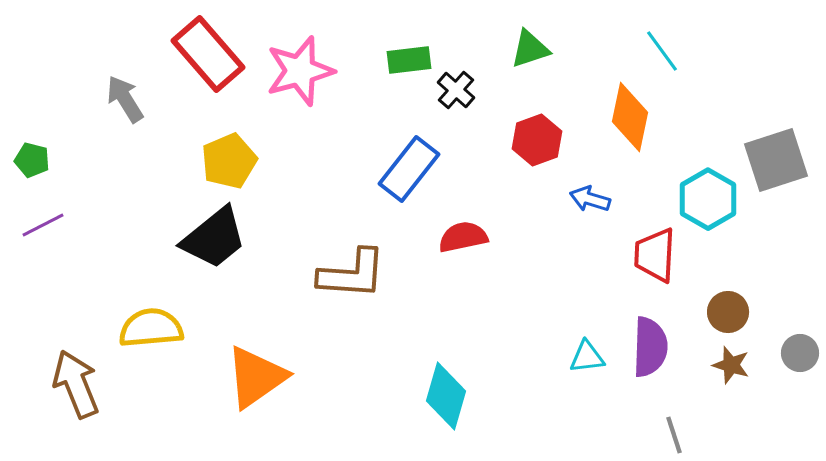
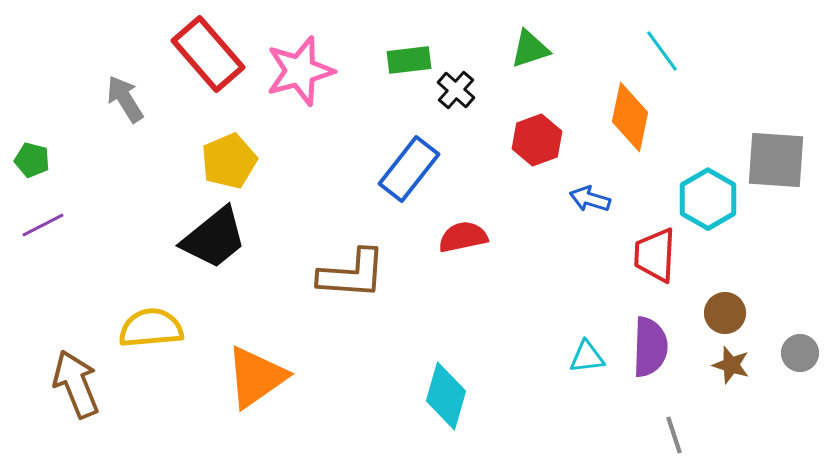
gray square: rotated 22 degrees clockwise
brown circle: moved 3 px left, 1 px down
